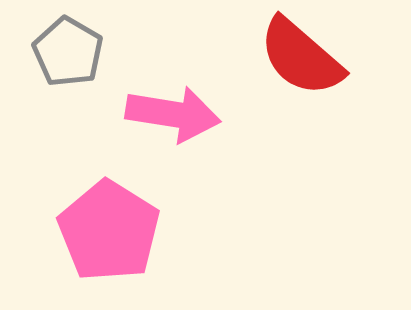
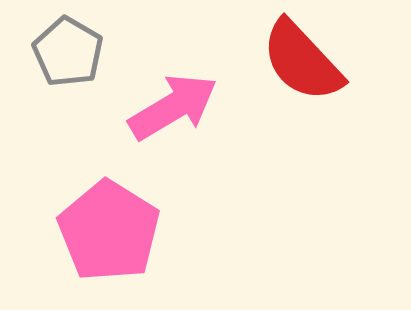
red semicircle: moved 1 px right, 4 px down; rotated 6 degrees clockwise
pink arrow: moved 7 px up; rotated 40 degrees counterclockwise
